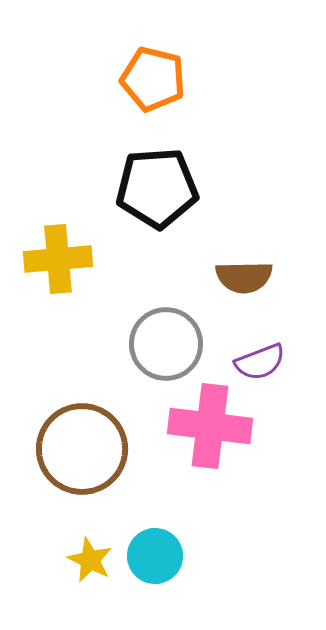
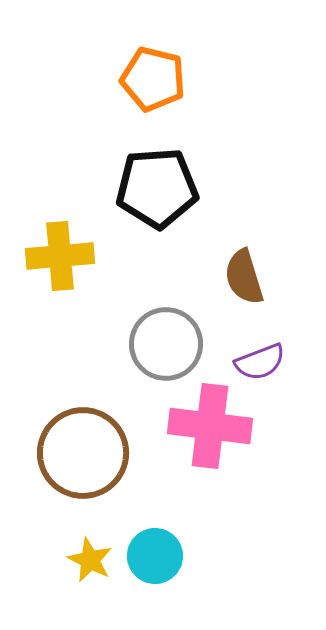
yellow cross: moved 2 px right, 3 px up
brown semicircle: rotated 74 degrees clockwise
brown circle: moved 1 px right, 4 px down
